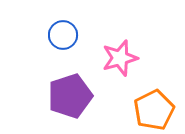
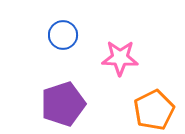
pink star: rotated 18 degrees clockwise
purple pentagon: moved 7 px left, 8 px down
